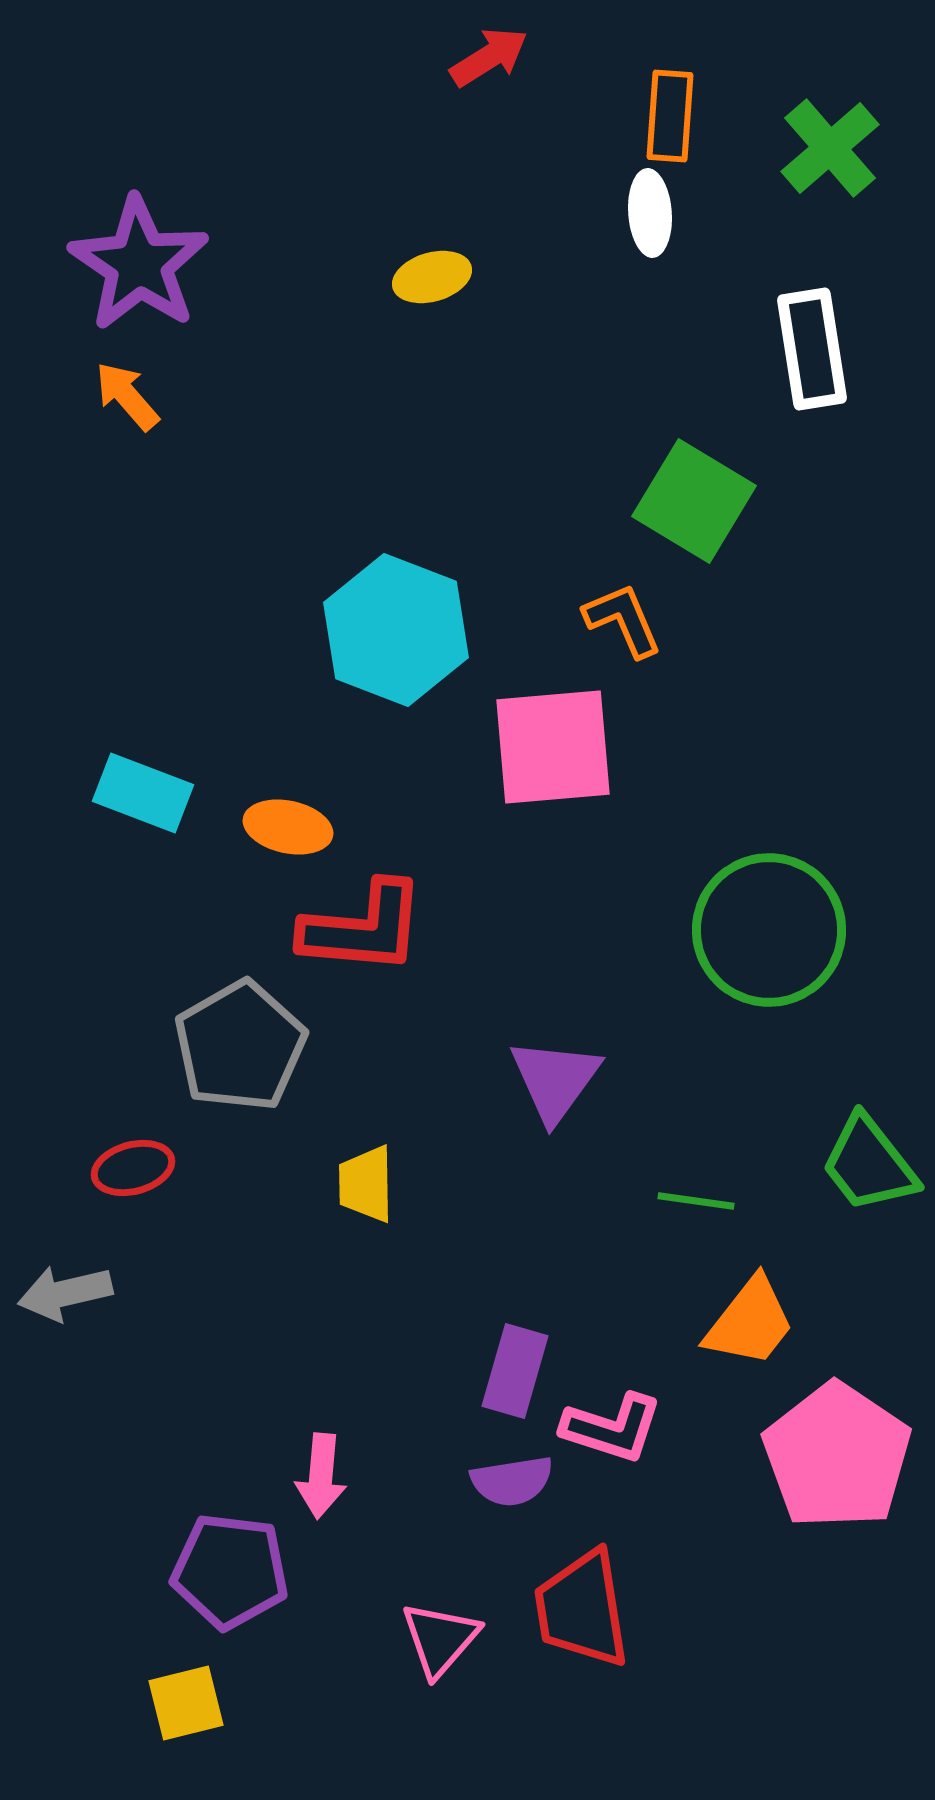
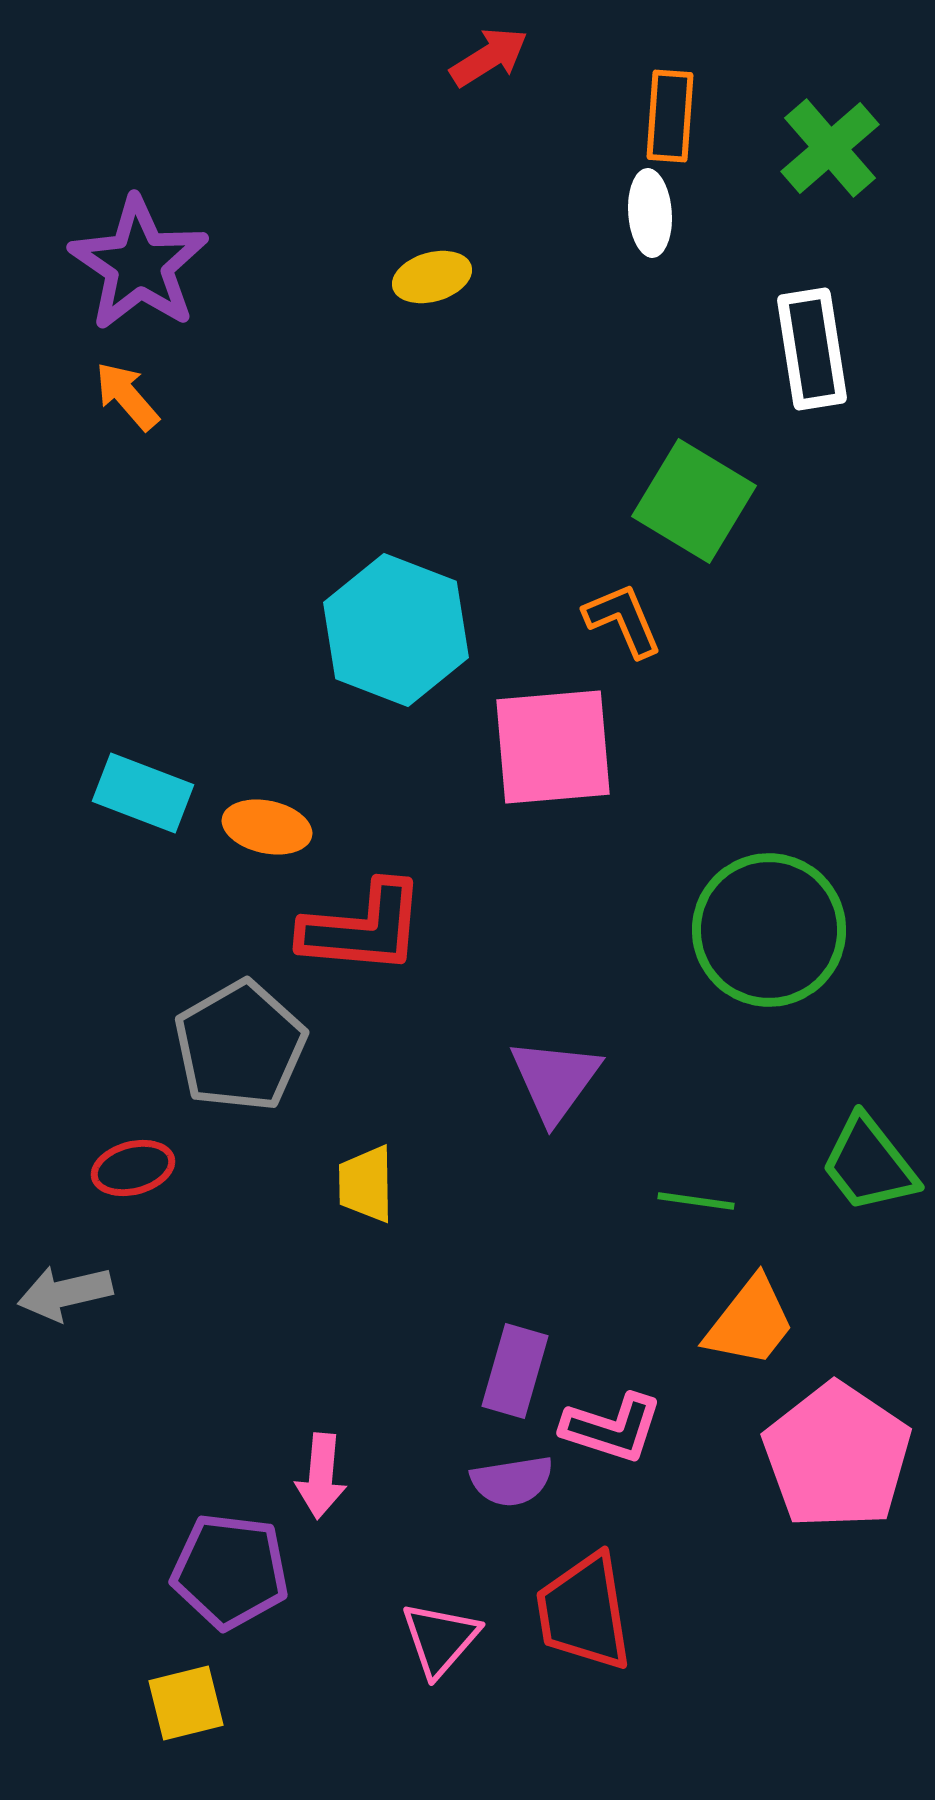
orange ellipse: moved 21 px left
red trapezoid: moved 2 px right, 3 px down
